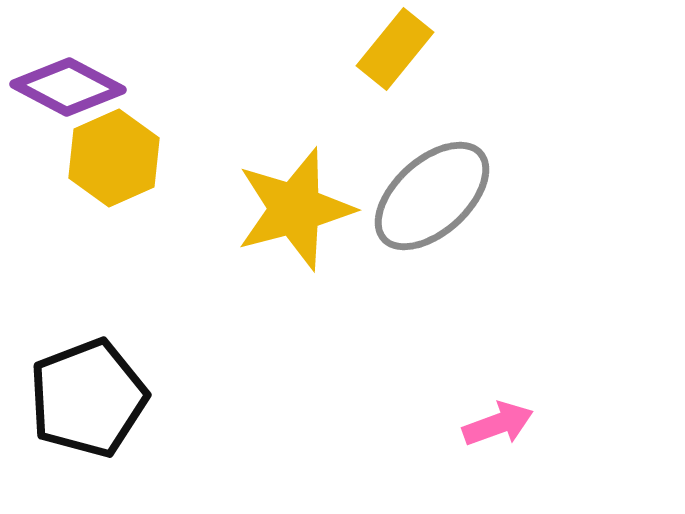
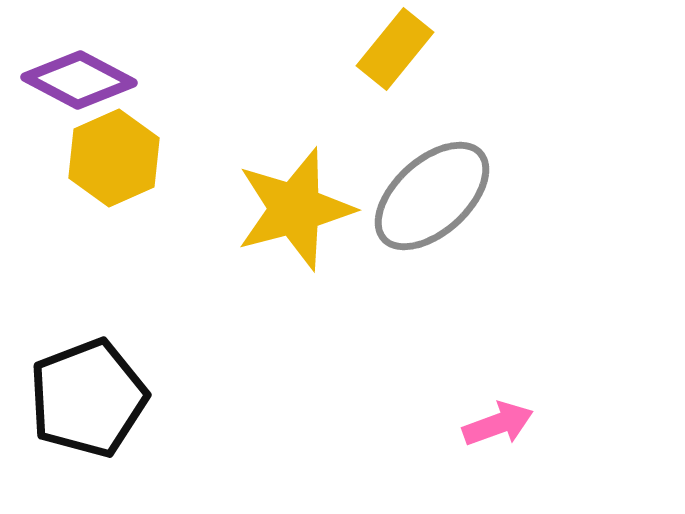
purple diamond: moved 11 px right, 7 px up
